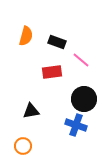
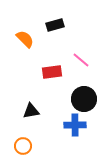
orange semicircle: moved 1 px left, 3 px down; rotated 60 degrees counterclockwise
black rectangle: moved 2 px left, 17 px up; rotated 36 degrees counterclockwise
blue cross: moved 1 px left; rotated 20 degrees counterclockwise
